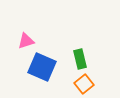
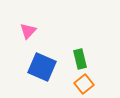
pink triangle: moved 2 px right, 10 px up; rotated 30 degrees counterclockwise
